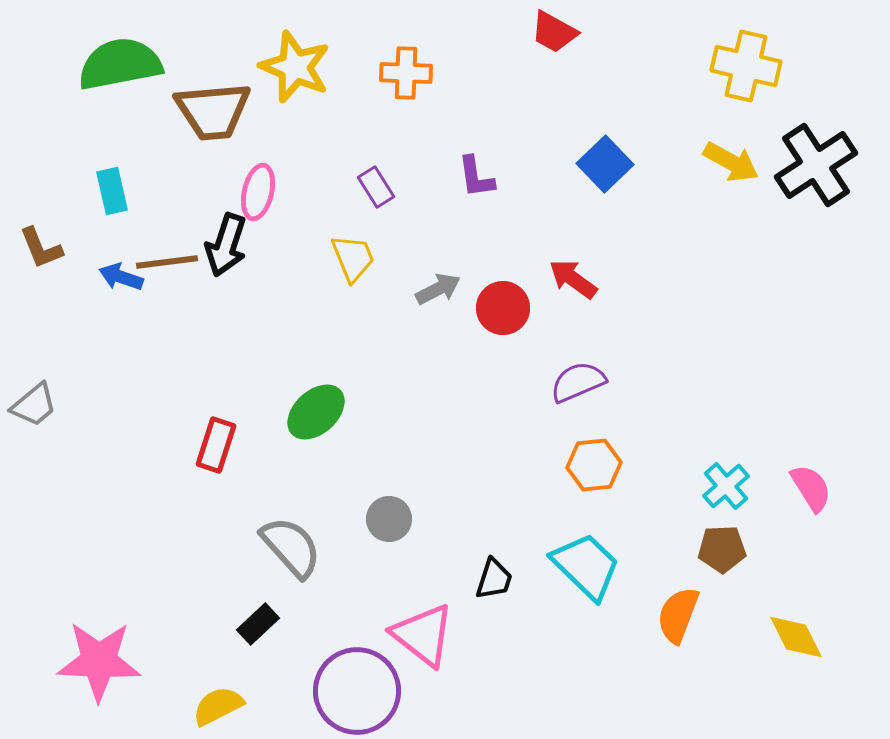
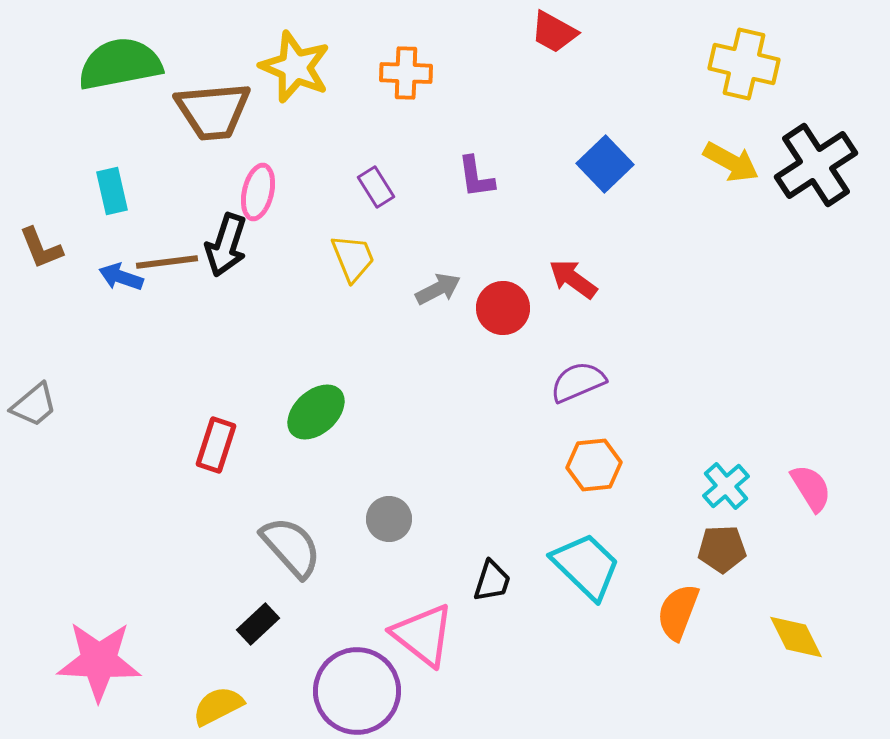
yellow cross: moved 2 px left, 2 px up
black trapezoid: moved 2 px left, 2 px down
orange semicircle: moved 3 px up
